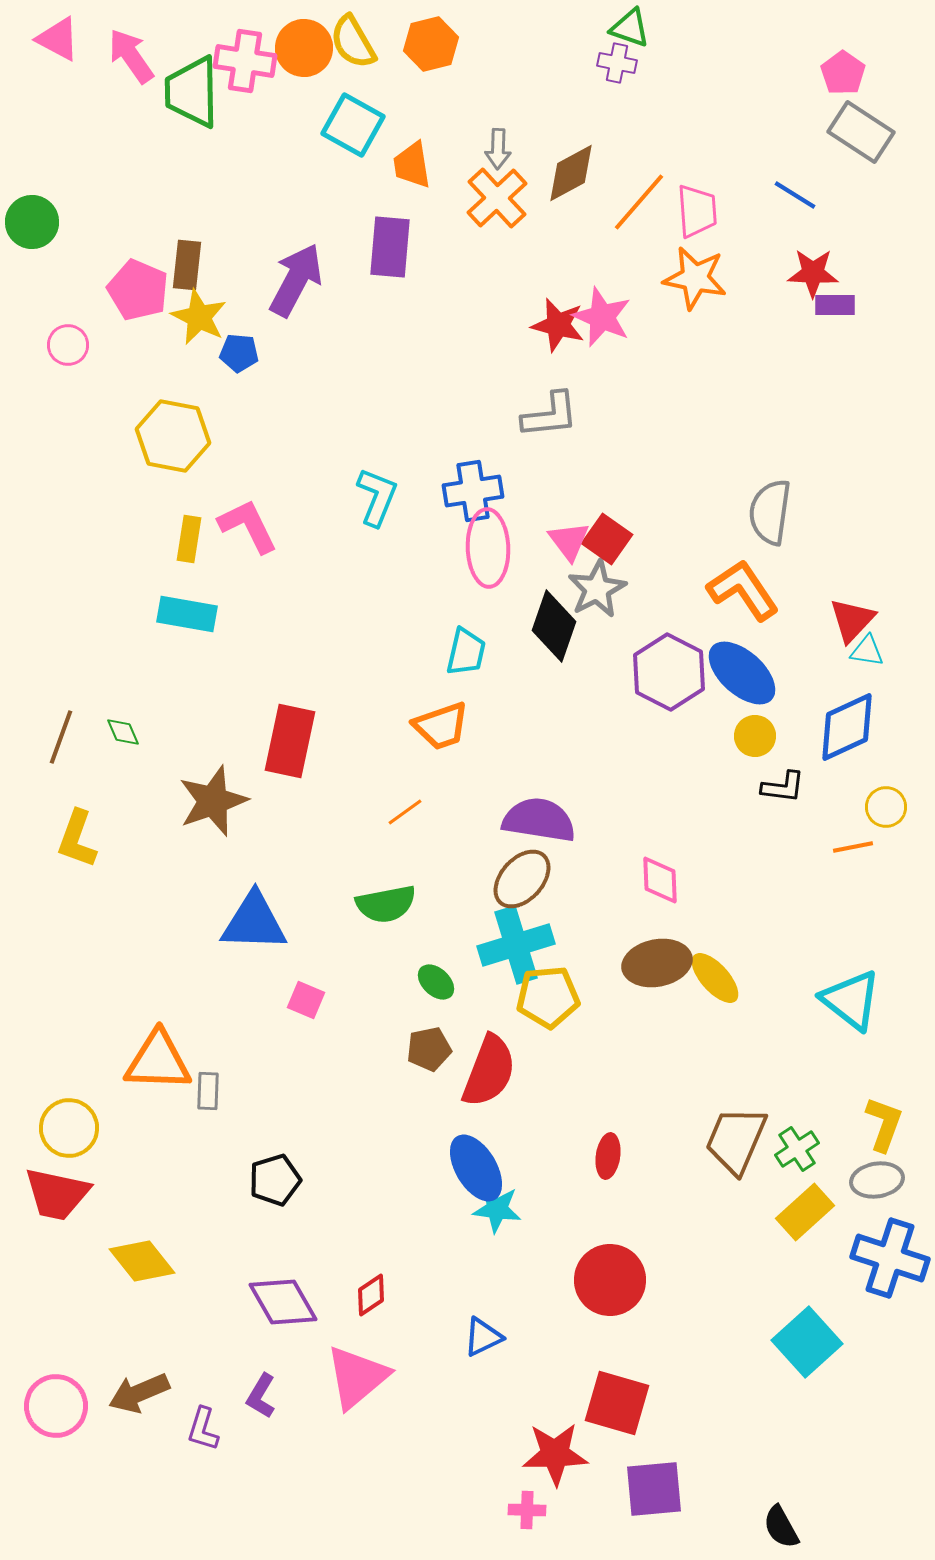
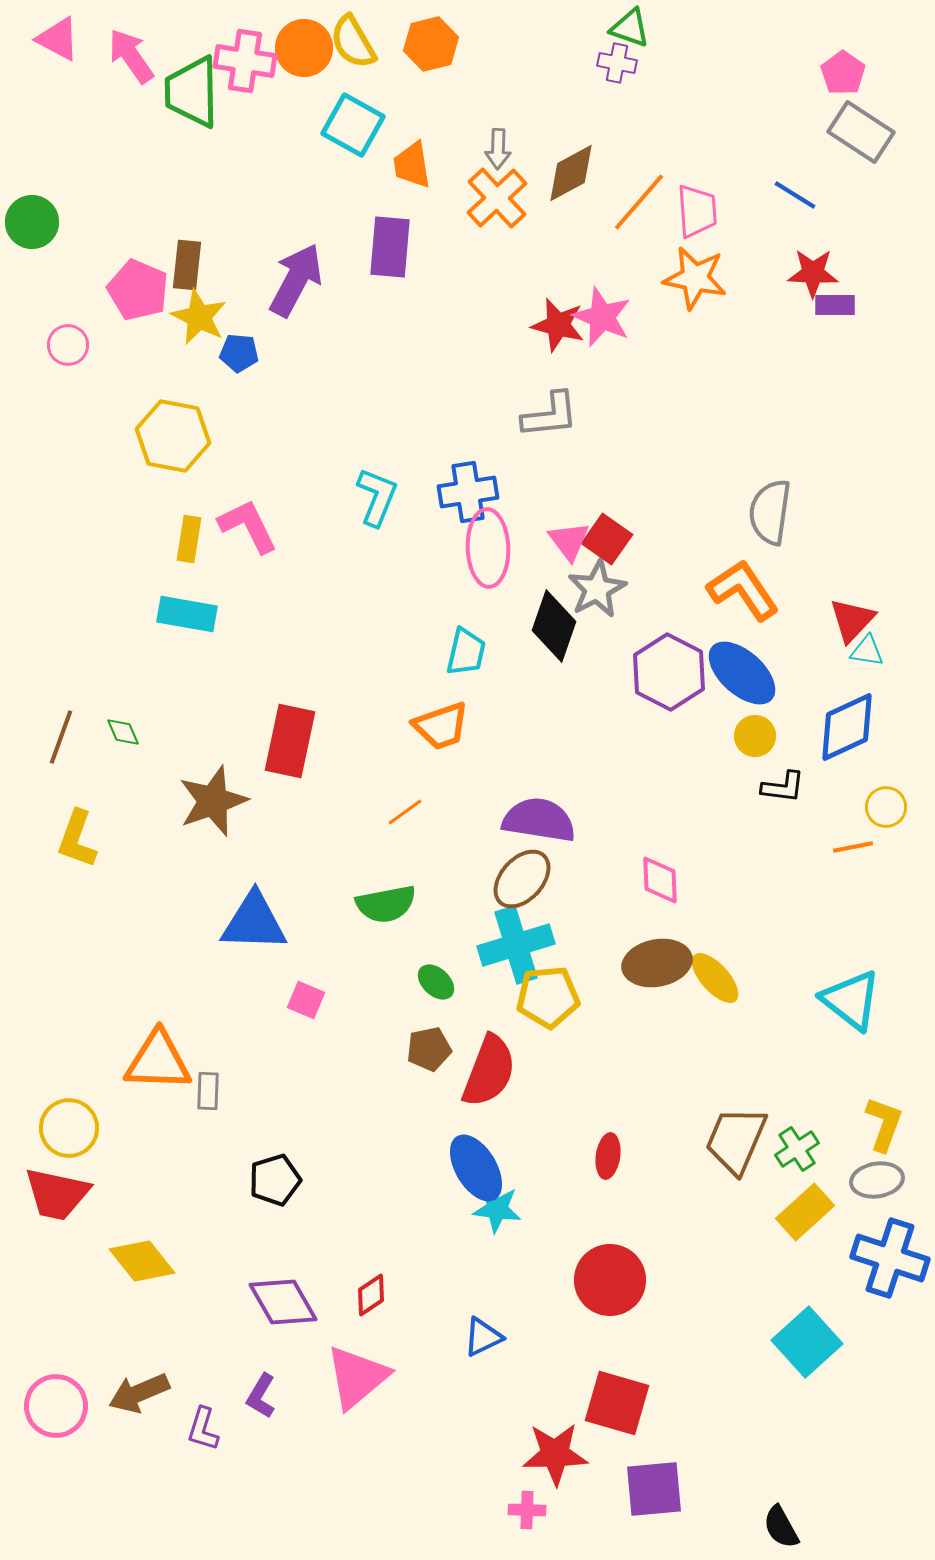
blue cross at (473, 491): moved 5 px left, 1 px down
